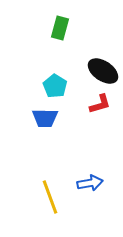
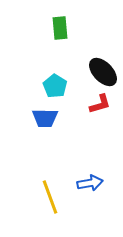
green rectangle: rotated 20 degrees counterclockwise
black ellipse: moved 1 px down; rotated 12 degrees clockwise
